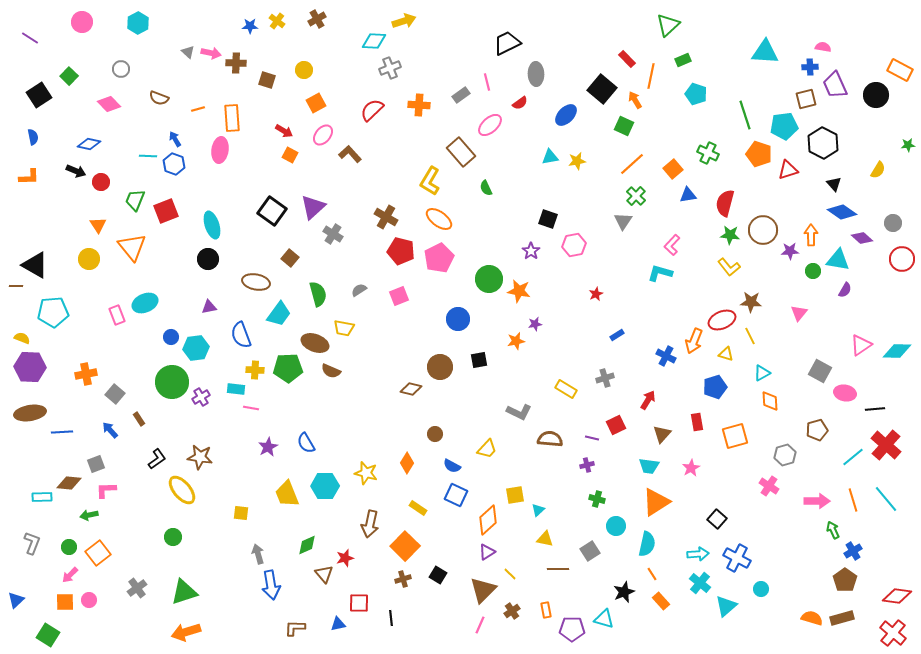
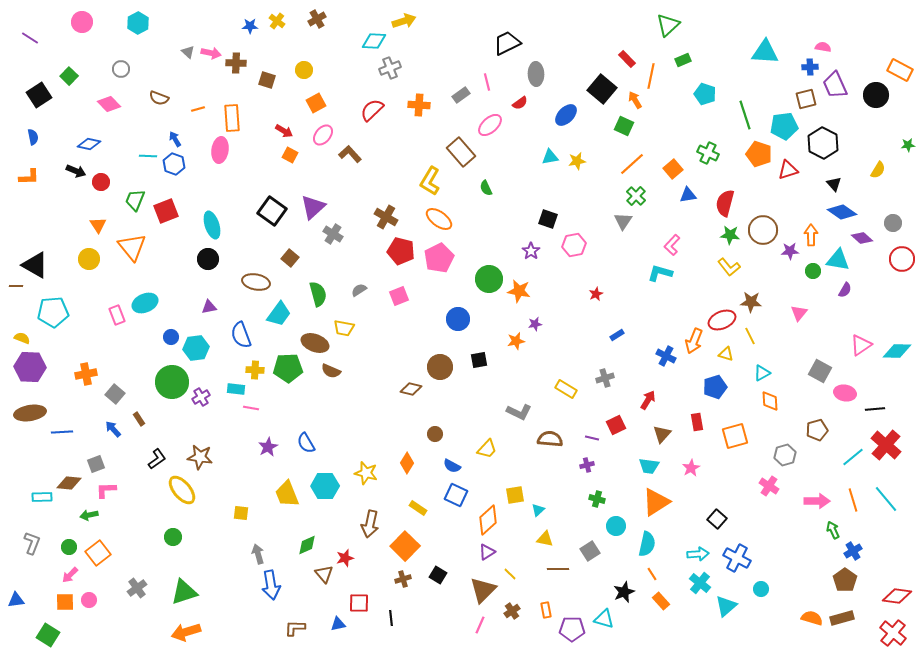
cyan pentagon at (696, 94): moved 9 px right
blue arrow at (110, 430): moved 3 px right, 1 px up
blue triangle at (16, 600): rotated 36 degrees clockwise
